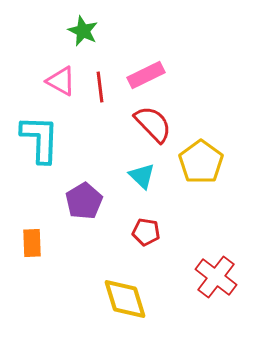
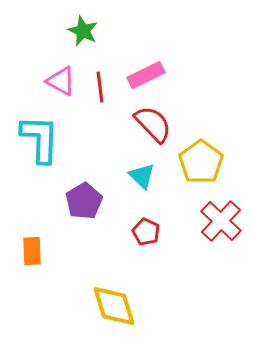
red pentagon: rotated 16 degrees clockwise
orange rectangle: moved 8 px down
red cross: moved 5 px right, 56 px up; rotated 6 degrees clockwise
yellow diamond: moved 11 px left, 7 px down
